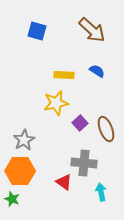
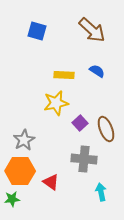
gray cross: moved 4 px up
red triangle: moved 13 px left
green star: rotated 28 degrees counterclockwise
